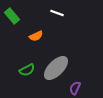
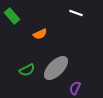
white line: moved 19 px right
orange semicircle: moved 4 px right, 2 px up
